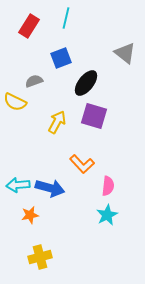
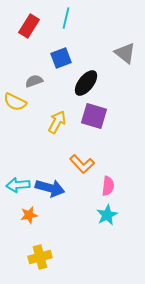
orange star: moved 1 px left
